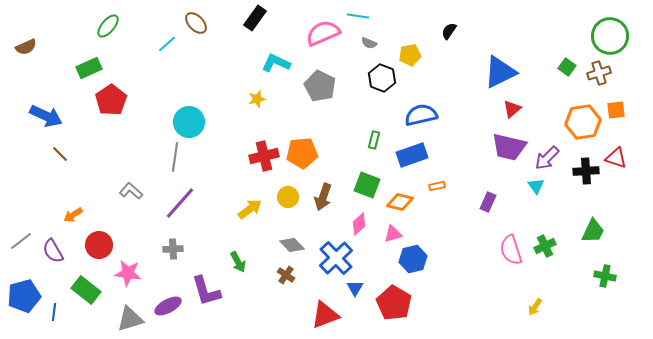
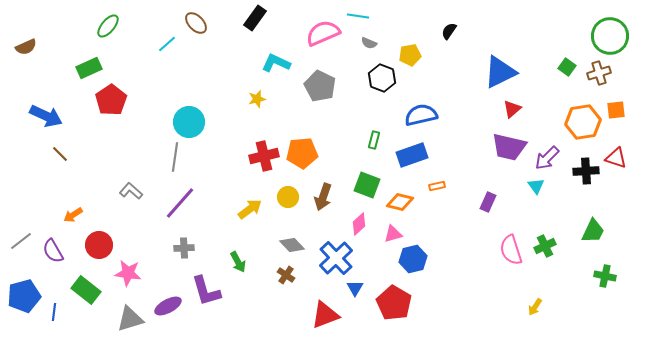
gray cross at (173, 249): moved 11 px right, 1 px up
